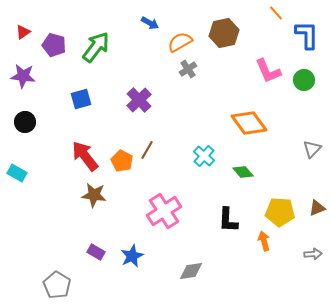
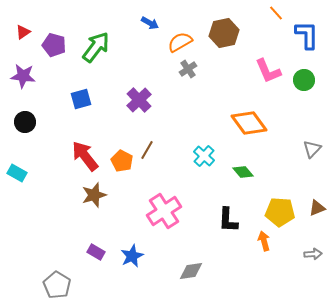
brown star: rotated 25 degrees counterclockwise
